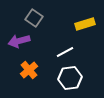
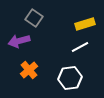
white line: moved 15 px right, 5 px up
